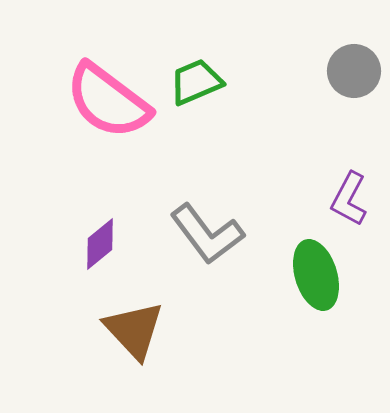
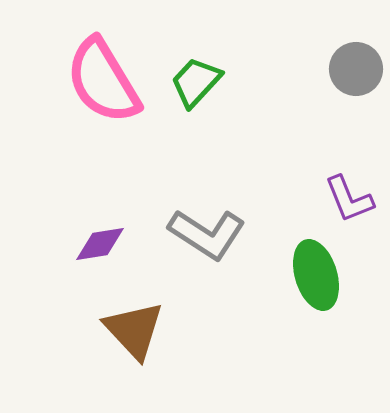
gray circle: moved 2 px right, 2 px up
green trapezoid: rotated 24 degrees counterclockwise
pink semicircle: moved 5 px left, 20 px up; rotated 22 degrees clockwise
purple L-shape: rotated 50 degrees counterclockwise
gray L-shape: rotated 20 degrees counterclockwise
purple diamond: rotated 30 degrees clockwise
